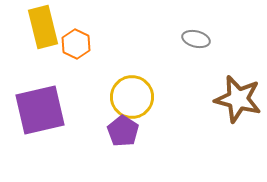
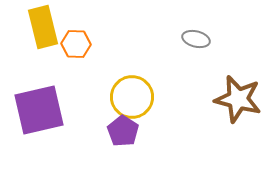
orange hexagon: rotated 24 degrees counterclockwise
purple square: moved 1 px left
